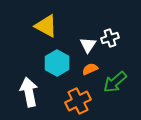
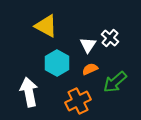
white cross: rotated 30 degrees counterclockwise
